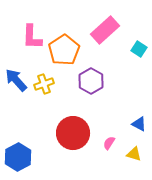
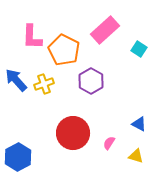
orange pentagon: rotated 12 degrees counterclockwise
yellow triangle: moved 2 px right, 2 px down
